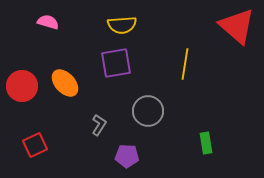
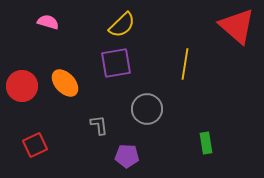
yellow semicircle: rotated 40 degrees counterclockwise
gray circle: moved 1 px left, 2 px up
gray L-shape: rotated 40 degrees counterclockwise
